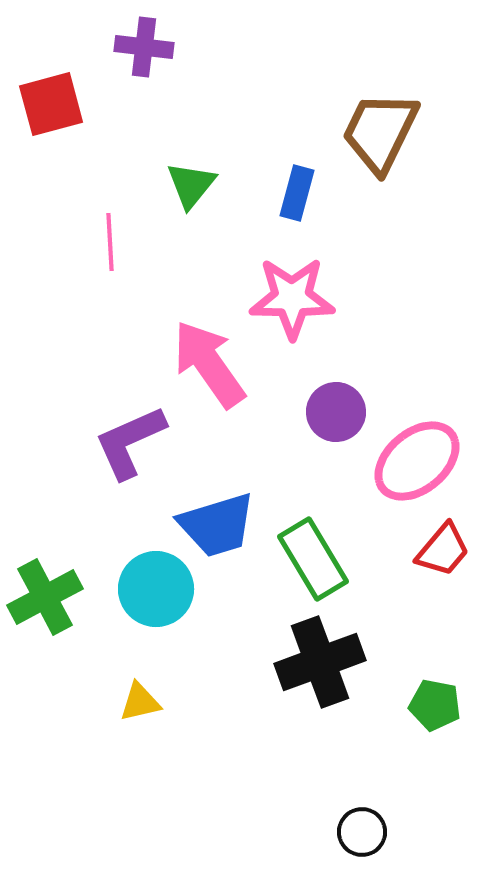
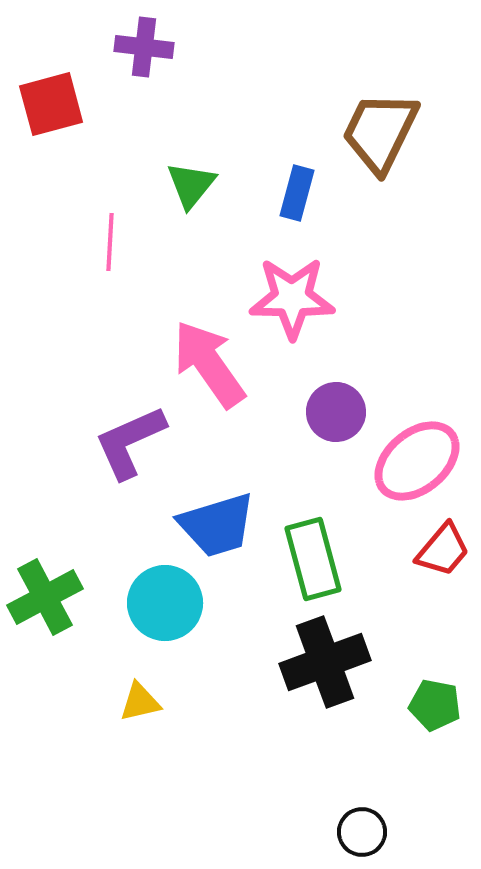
pink line: rotated 6 degrees clockwise
green rectangle: rotated 16 degrees clockwise
cyan circle: moved 9 px right, 14 px down
black cross: moved 5 px right
